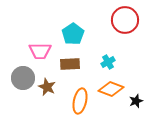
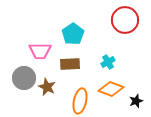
gray circle: moved 1 px right
